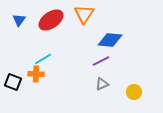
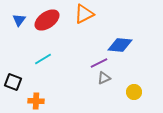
orange triangle: rotated 30 degrees clockwise
red ellipse: moved 4 px left
blue diamond: moved 10 px right, 5 px down
purple line: moved 2 px left, 2 px down
orange cross: moved 27 px down
gray triangle: moved 2 px right, 6 px up
